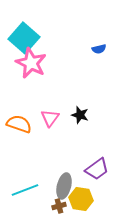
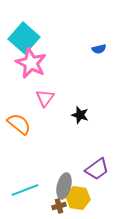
pink triangle: moved 5 px left, 20 px up
orange semicircle: rotated 20 degrees clockwise
yellow hexagon: moved 3 px left, 1 px up
